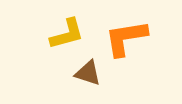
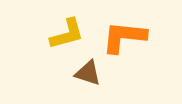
orange L-shape: moved 2 px left, 1 px up; rotated 15 degrees clockwise
